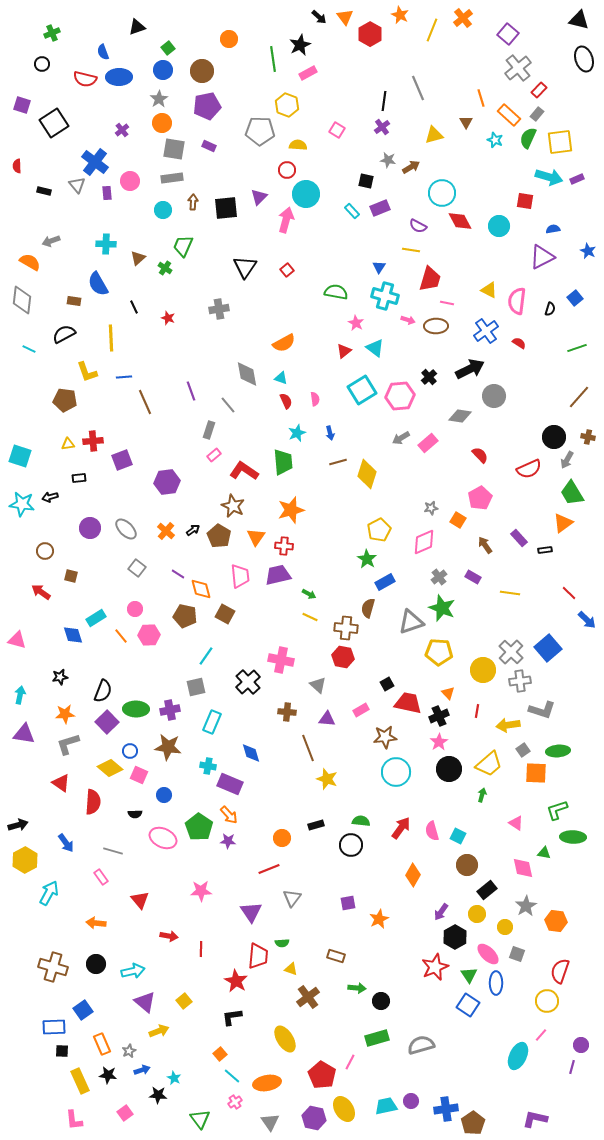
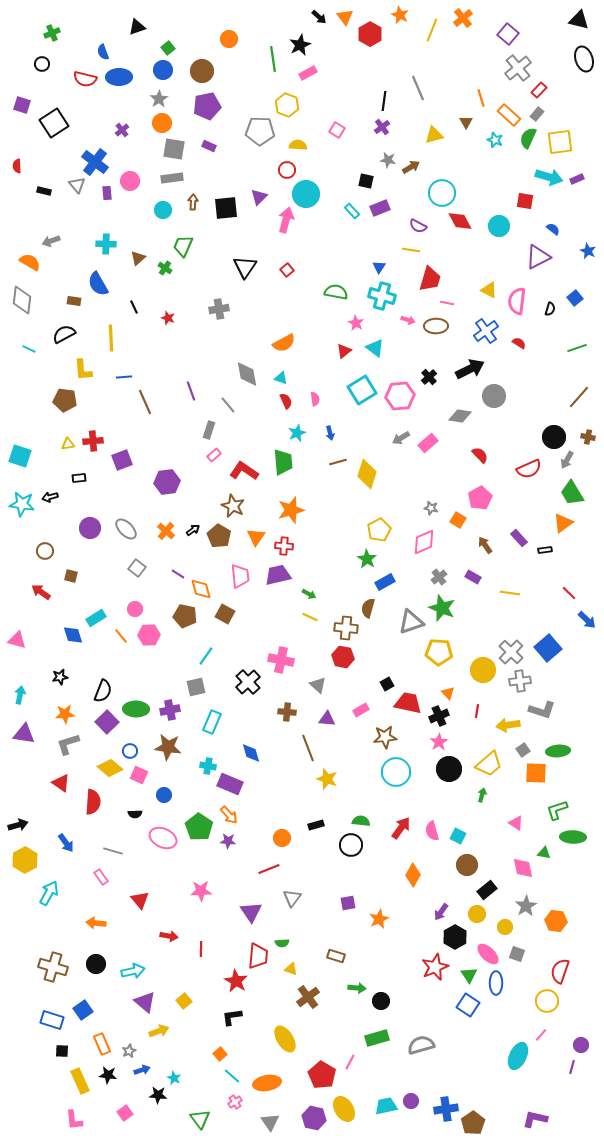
blue semicircle at (553, 229): rotated 48 degrees clockwise
purple triangle at (542, 257): moved 4 px left
cyan cross at (385, 296): moved 3 px left
yellow L-shape at (87, 372): moved 4 px left, 2 px up; rotated 15 degrees clockwise
gray star at (431, 508): rotated 24 degrees clockwise
blue rectangle at (54, 1027): moved 2 px left, 7 px up; rotated 20 degrees clockwise
